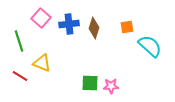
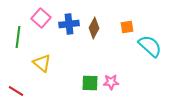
brown diamond: rotated 10 degrees clockwise
green line: moved 1 px left, 4 px up; rotated 25 degrees clockwise
yellow triangle: rotated 18 degrees clockwise
red line: moved 4 px left, 15 px down
pink star: moved 4 px up
